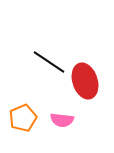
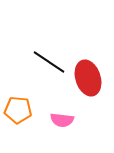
red ellipse: moved 3 px right, 3 px up
orange pentagon: moved 5 px left, 8 px up; rotated 28 degrees clockwise
